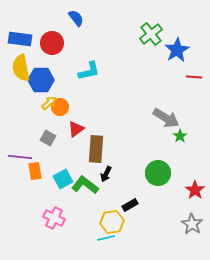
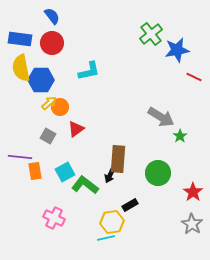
blue semicircle: moved 24 px left, 2 px up
blue star: rotated 20 degrees clockwise
red line: rotated 21 degrees clockwise
gray arrow: moved 5 px left, 1 px up
gray square: moved 2 px up
brown rectangle: moved 22 px right, 10 px down
black arrow: moved 4 px right, 1 px down
cyan square: moved 2 px right, 7 px up
red star: moved 2 px left, 2 px down
